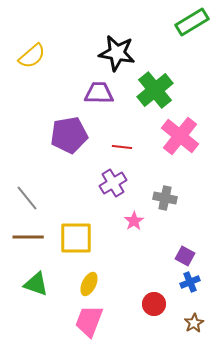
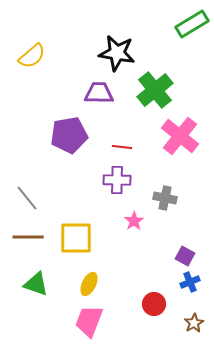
green rectangle: moved 2 px down
purple cross: moved 4 px right, 3 px up; rotated 32 degrees clockwise
